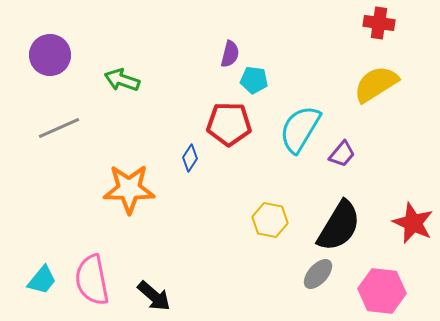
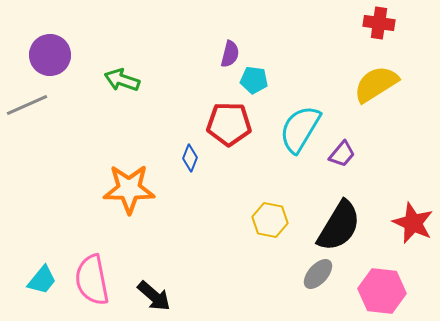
gray line: moved 32 px left, 23 px up
blue diamond: rotated 12 degrees counterclockwise
